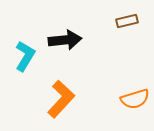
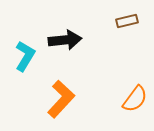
orange semicircle: rotated 36 degrees counterclockwise
